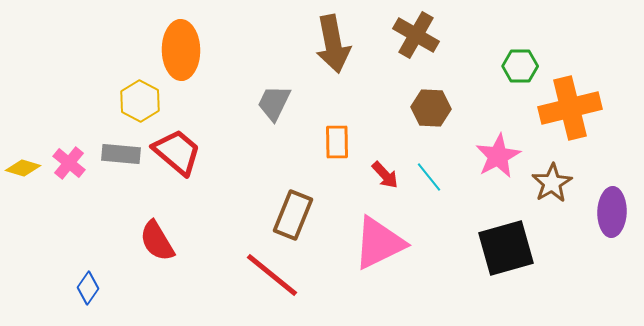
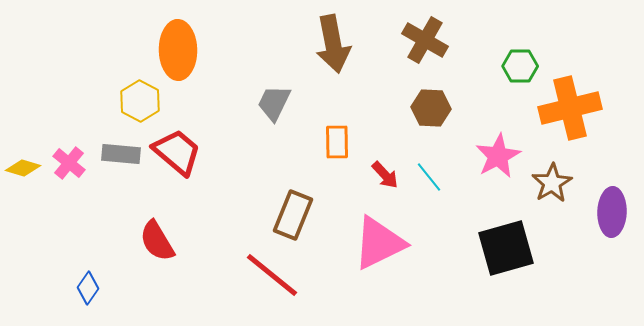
brown cross: moved 9 px right, 5 px down
orange ellipse: moved 3 px left
